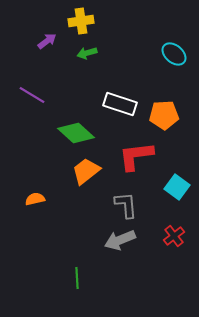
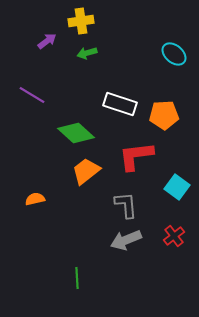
gray arrow: moved 6 px right
